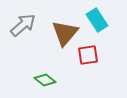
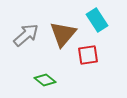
gray arrow: moved 3 px right, 10 px down
brown triangle: moved 2 px left, 1 px down
